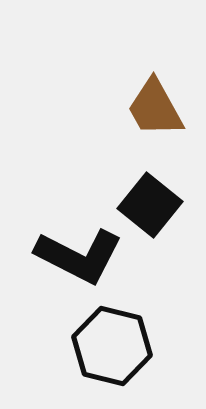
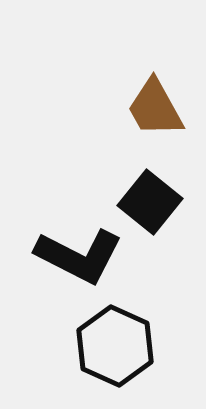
black square: moved 3 px up
black hexagon: moved 3 px right; rotated 10 degrees clockwise
